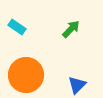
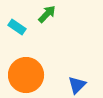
green arrow: moved 24 px left, 15 px up
